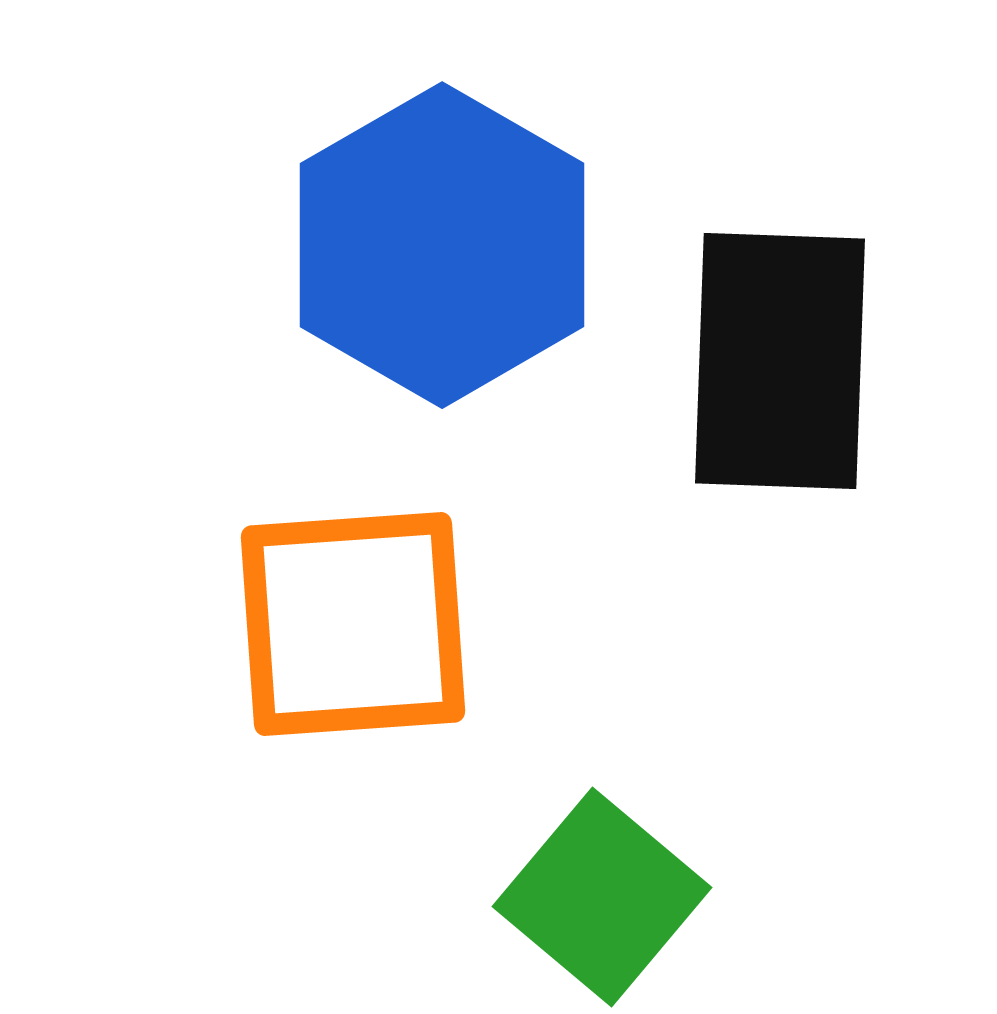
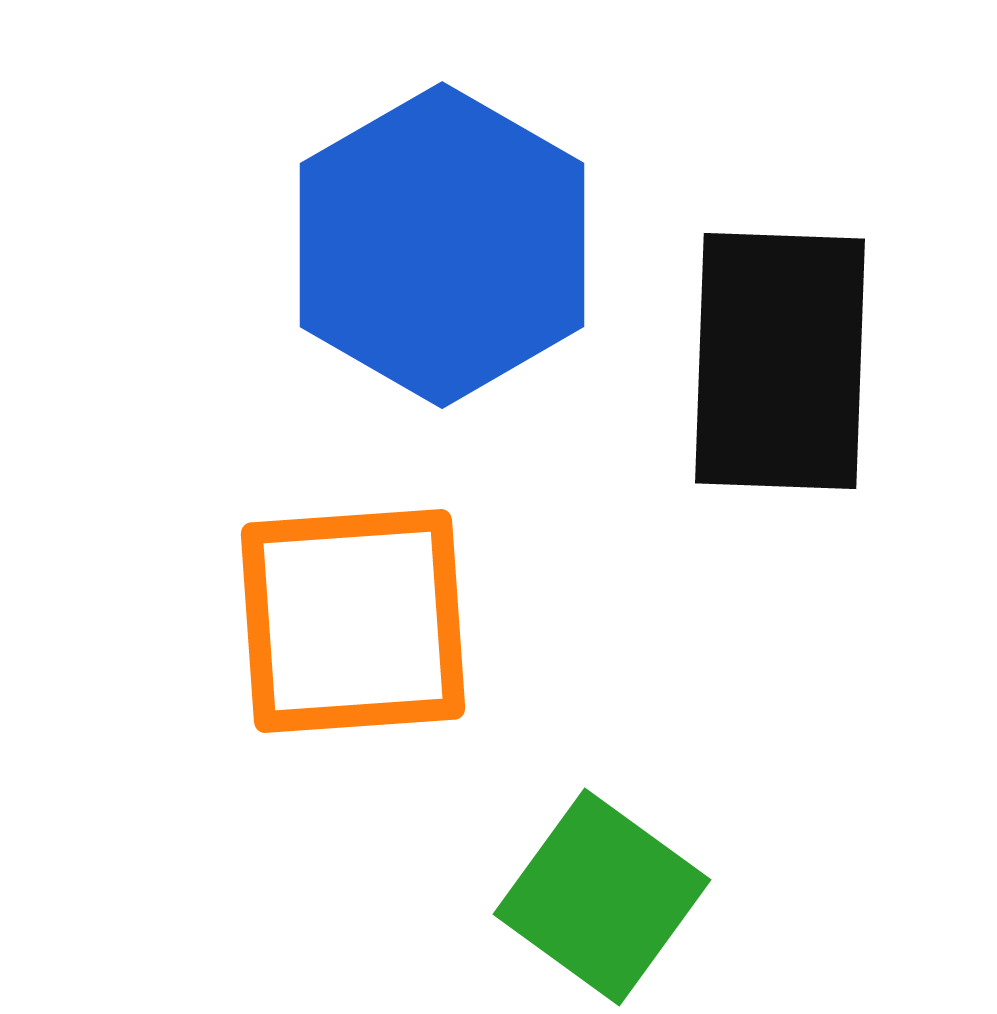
orange square: moved 3 px up
green square: rotated 4 degrees counterclockwise
